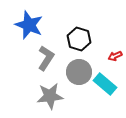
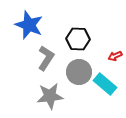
black hexagon: moved 1 px left; rotated 15 degrees counterclockwise
